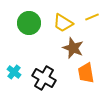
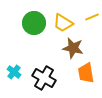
green circle: moved 5 px right
brown star: rotated 10 degrees counterclockwise
